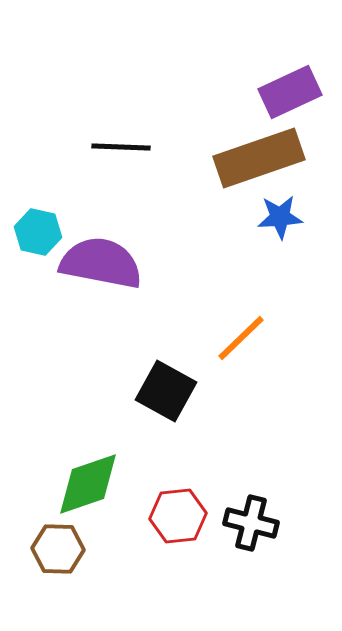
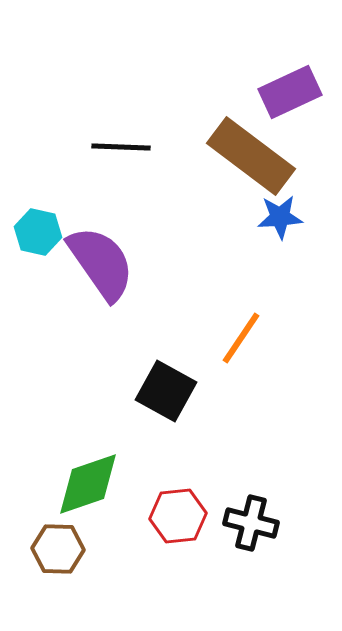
brown rectangle: moved 8 px left, 2 px up; rotated 56 degrees clockwise
purple semicircle: rotated 44 degrees clockwise
orange line: rotated 12 degrees counterclockwise
